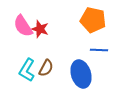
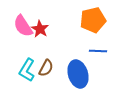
orange pentagon: rotated 25 degrees counterclockwise
red star: rotated 12 degrees clockwise
blue line: moved 1 px left, 1 px down
blue ellipse: moved 3 px left
